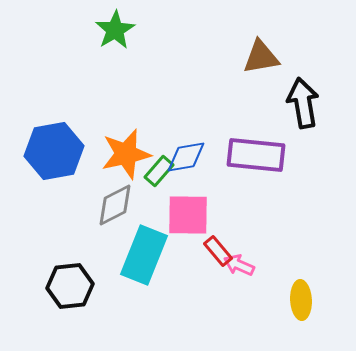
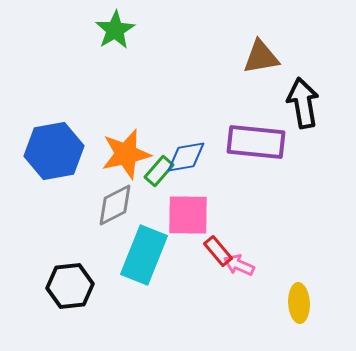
purple rectangle: moved 13 px up
yellow ellipse: moved 2 px left, 3 px down
